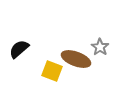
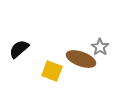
brown ellipse: moved 5 px right
